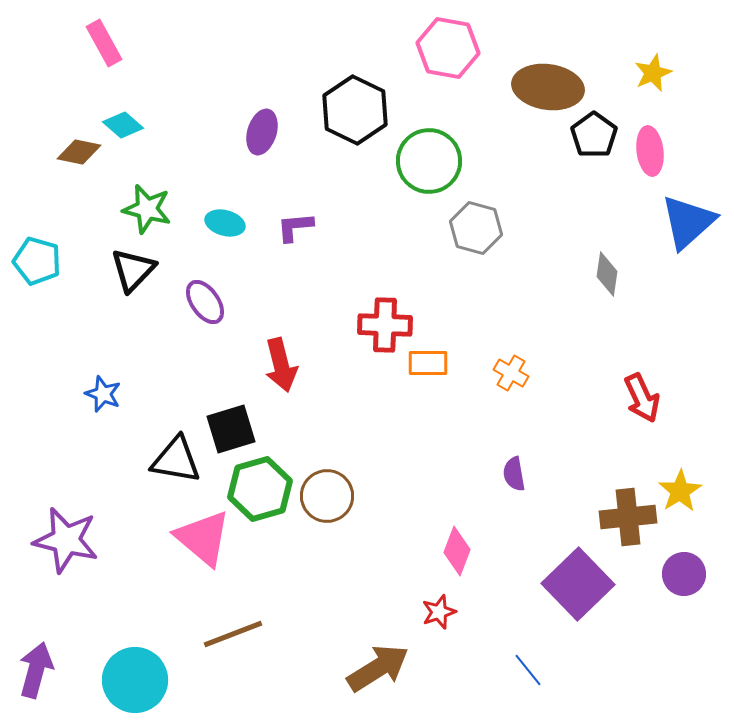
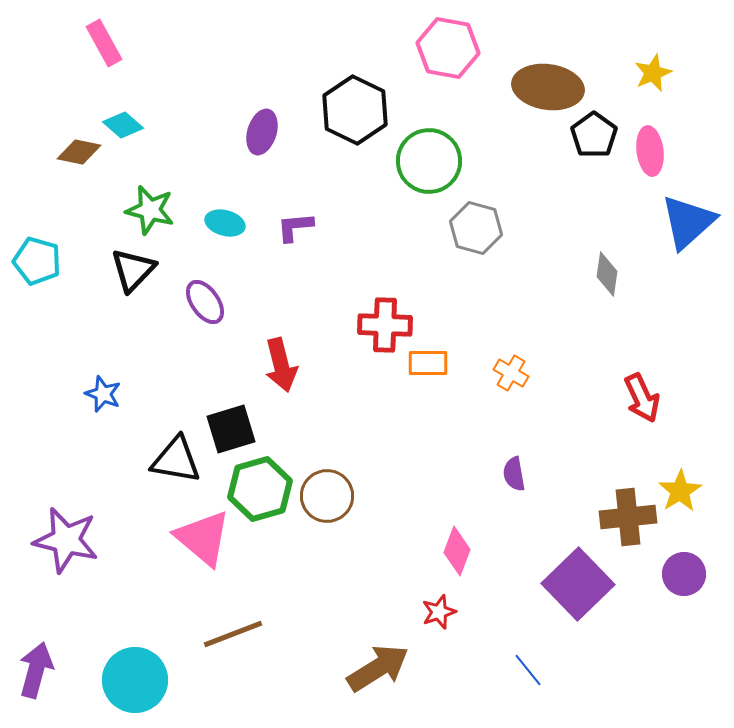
green star at (147, 209): moved 3 px right, 1 px down
